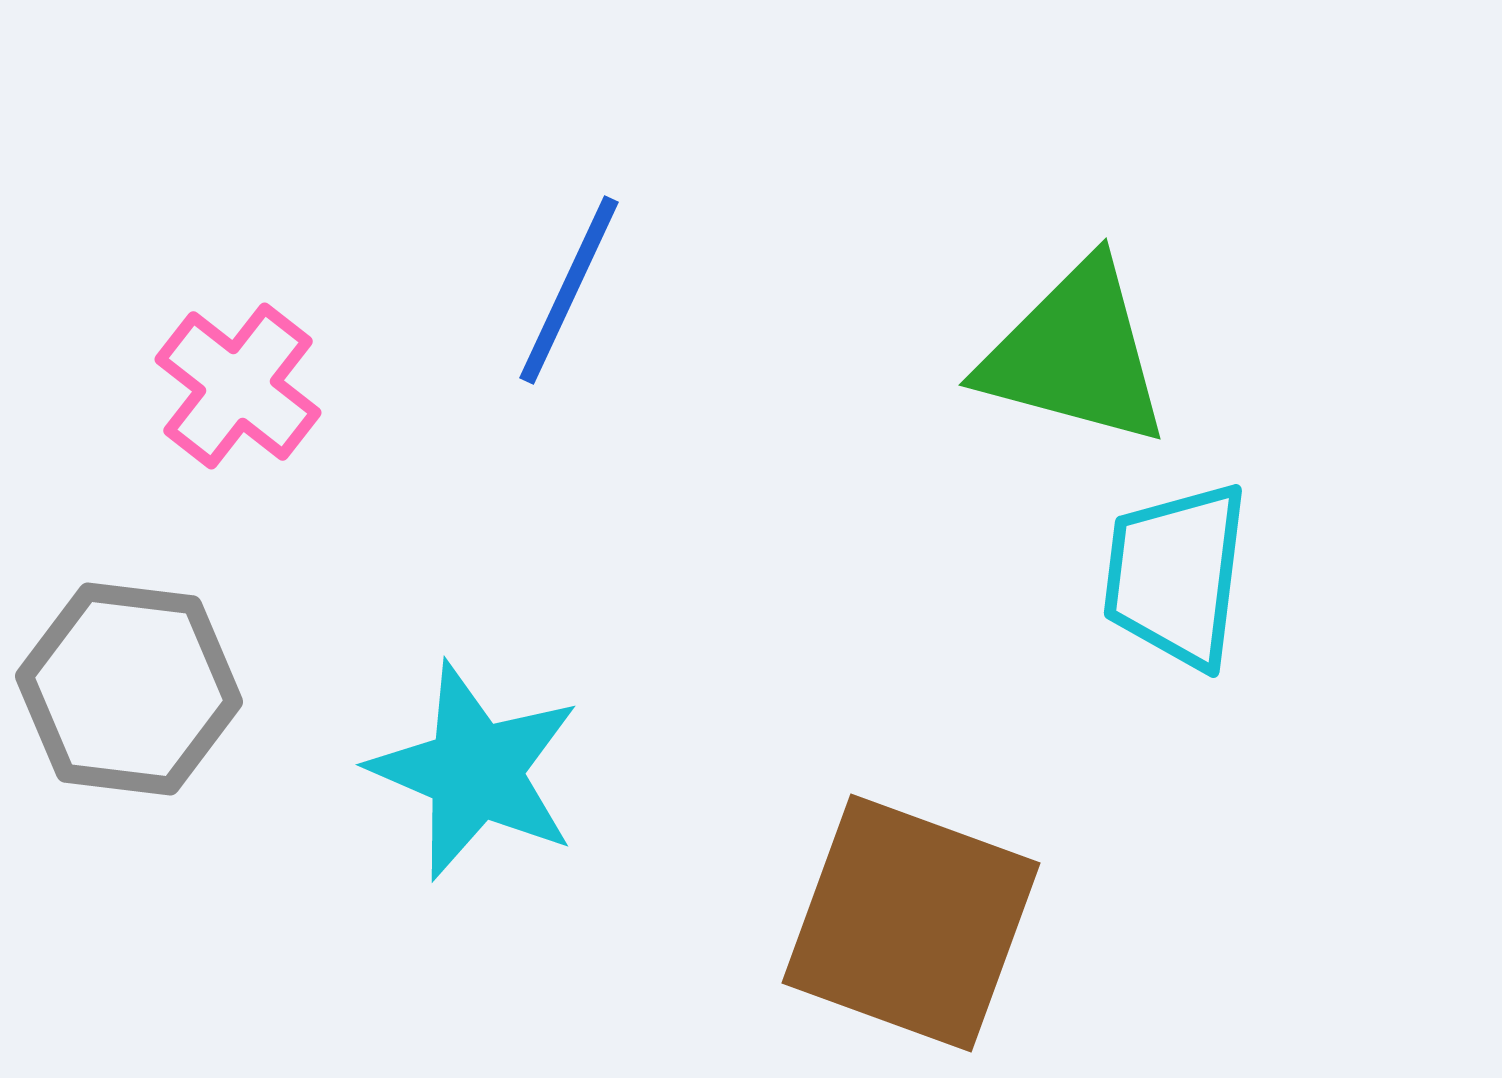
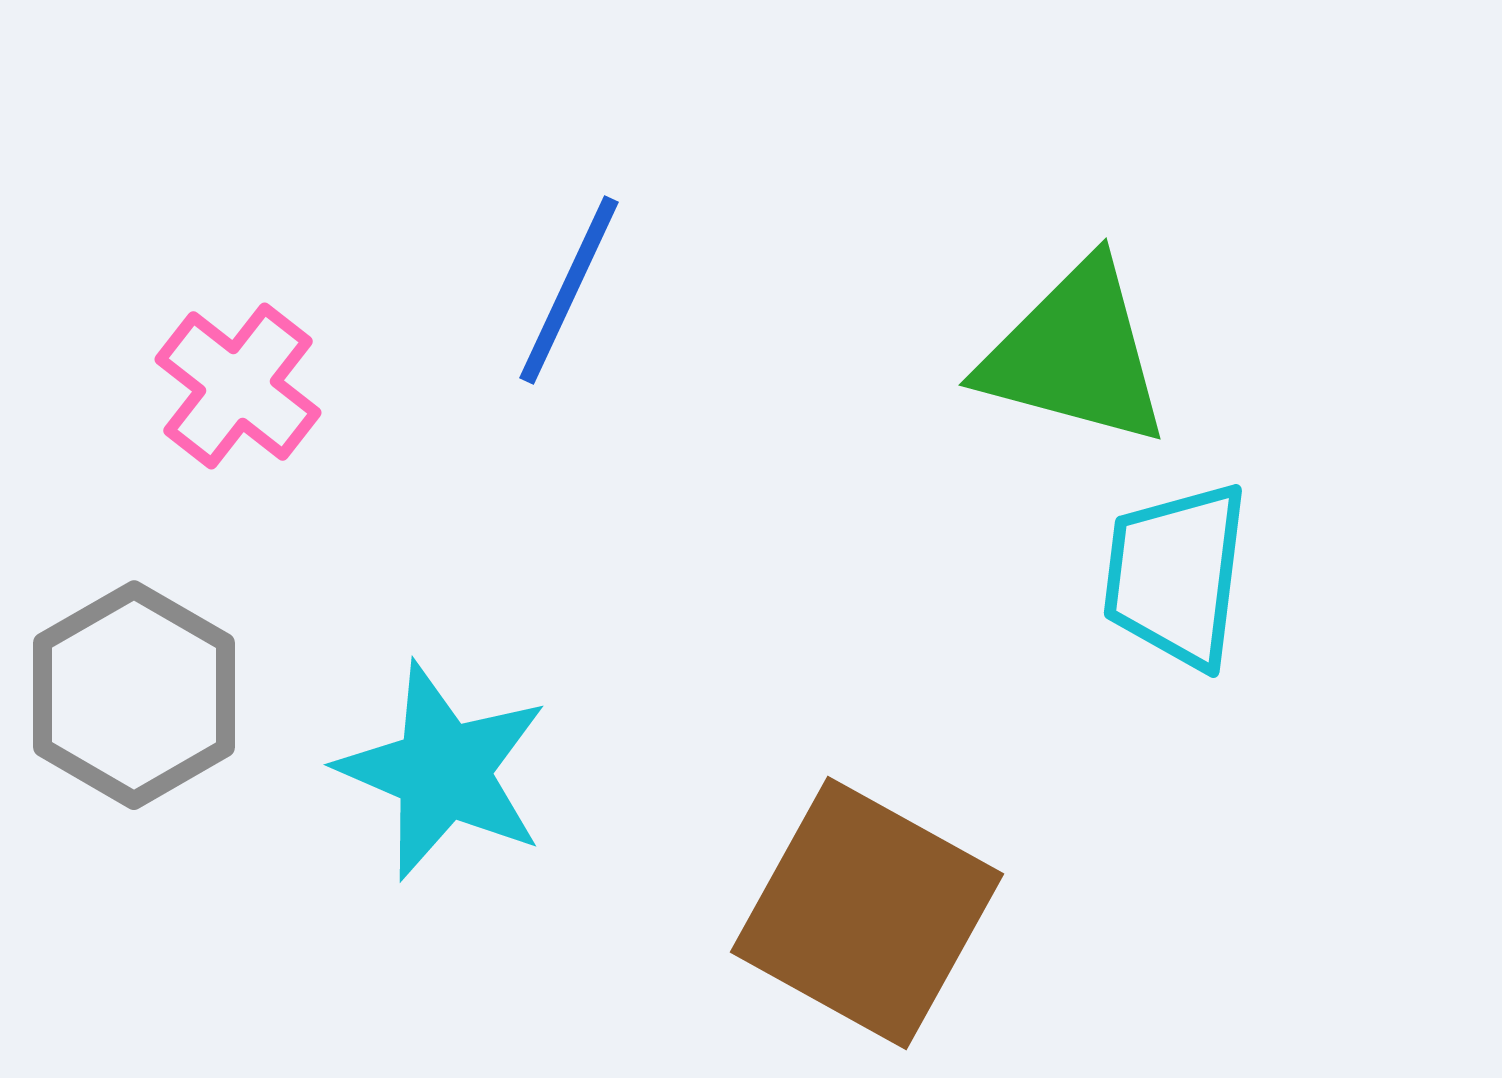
gray hexagon: moved 5 px right, 6 px down; rotated 23 degrees clockwise
cyan star: moved 32 px left
brown square: moved 44 px left, 10 px up; rotated 9 degrees clockwise
